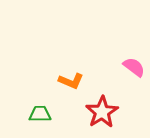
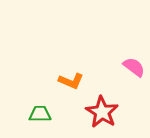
red star: rotated 8 degrees counterclockwise
